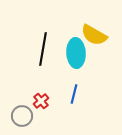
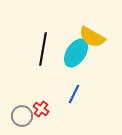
yellow semicircle: moved 2 px left, 2 px down
cyan ellipse: rotated 36 degrees clockwise
blue line: rotated 12 degrees clockwise
red cross: moved 8 px down; rotated 14 degrees counterclockwise
